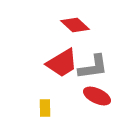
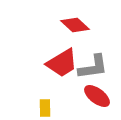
red ellipse: rotated 12 degrees clockwise
